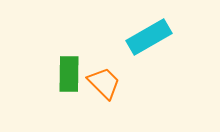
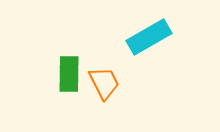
orange trapezoid: rotated 18 degrees clockwise
